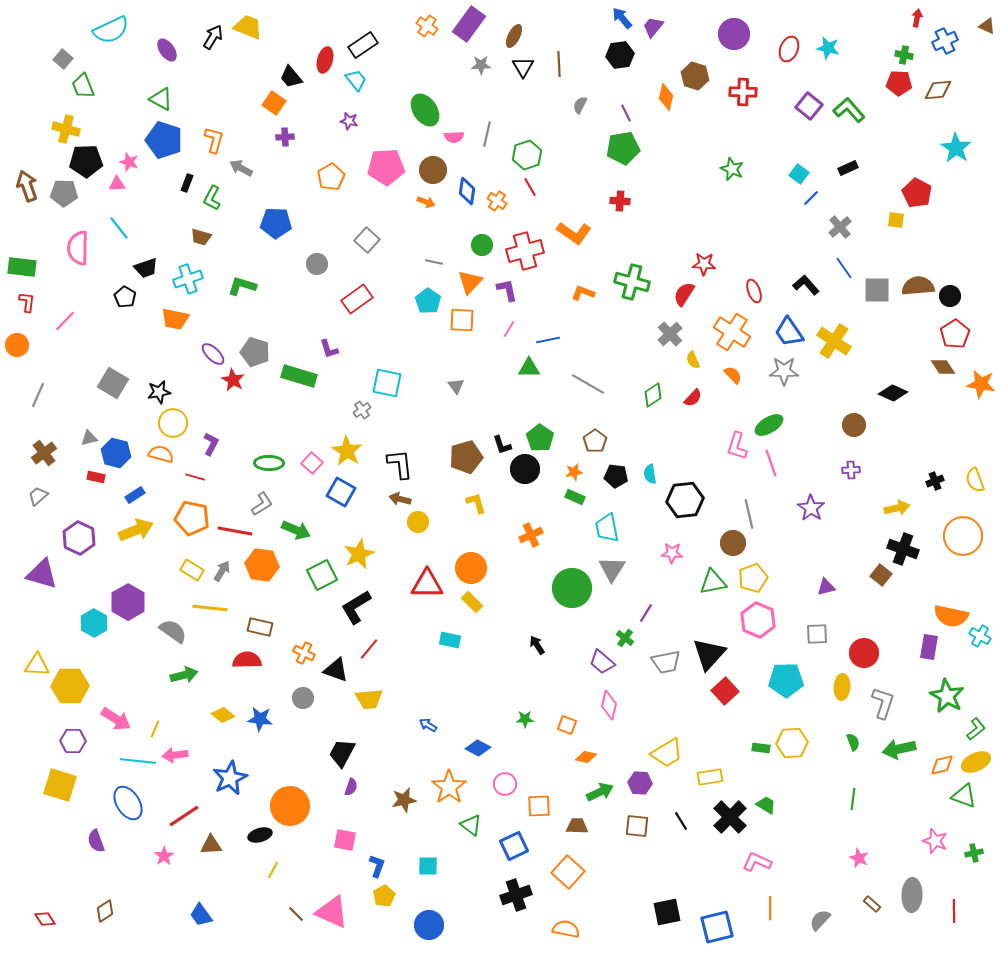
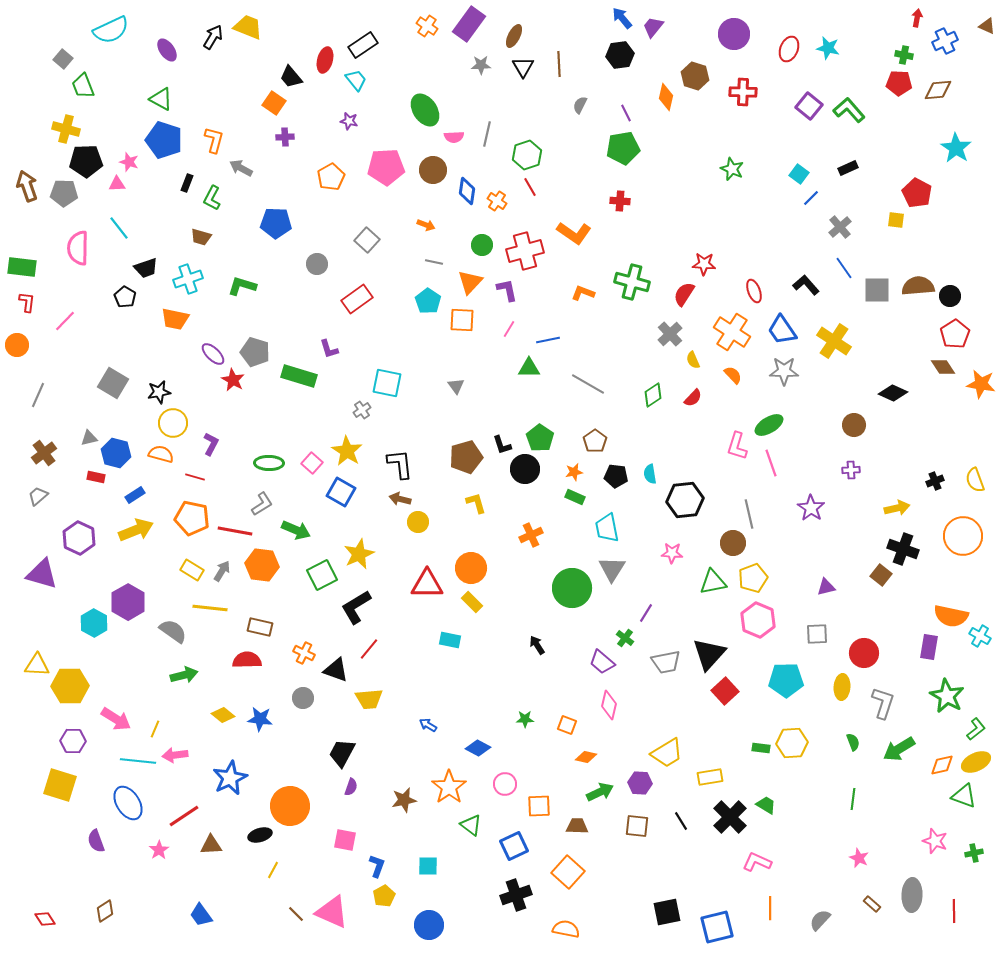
orange arrow at (426, 202): moved 23 px down
blue trapezoid at (789, 332): moved 7 px left, 2 px up
green arrow at (899, 749): rotated 20 degrees counterclockwise
pink star at (164, 856): moved 5 px left, 6 px up
